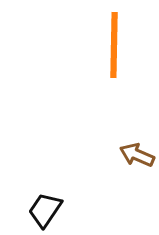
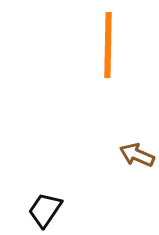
orange line: moved 6 px left
